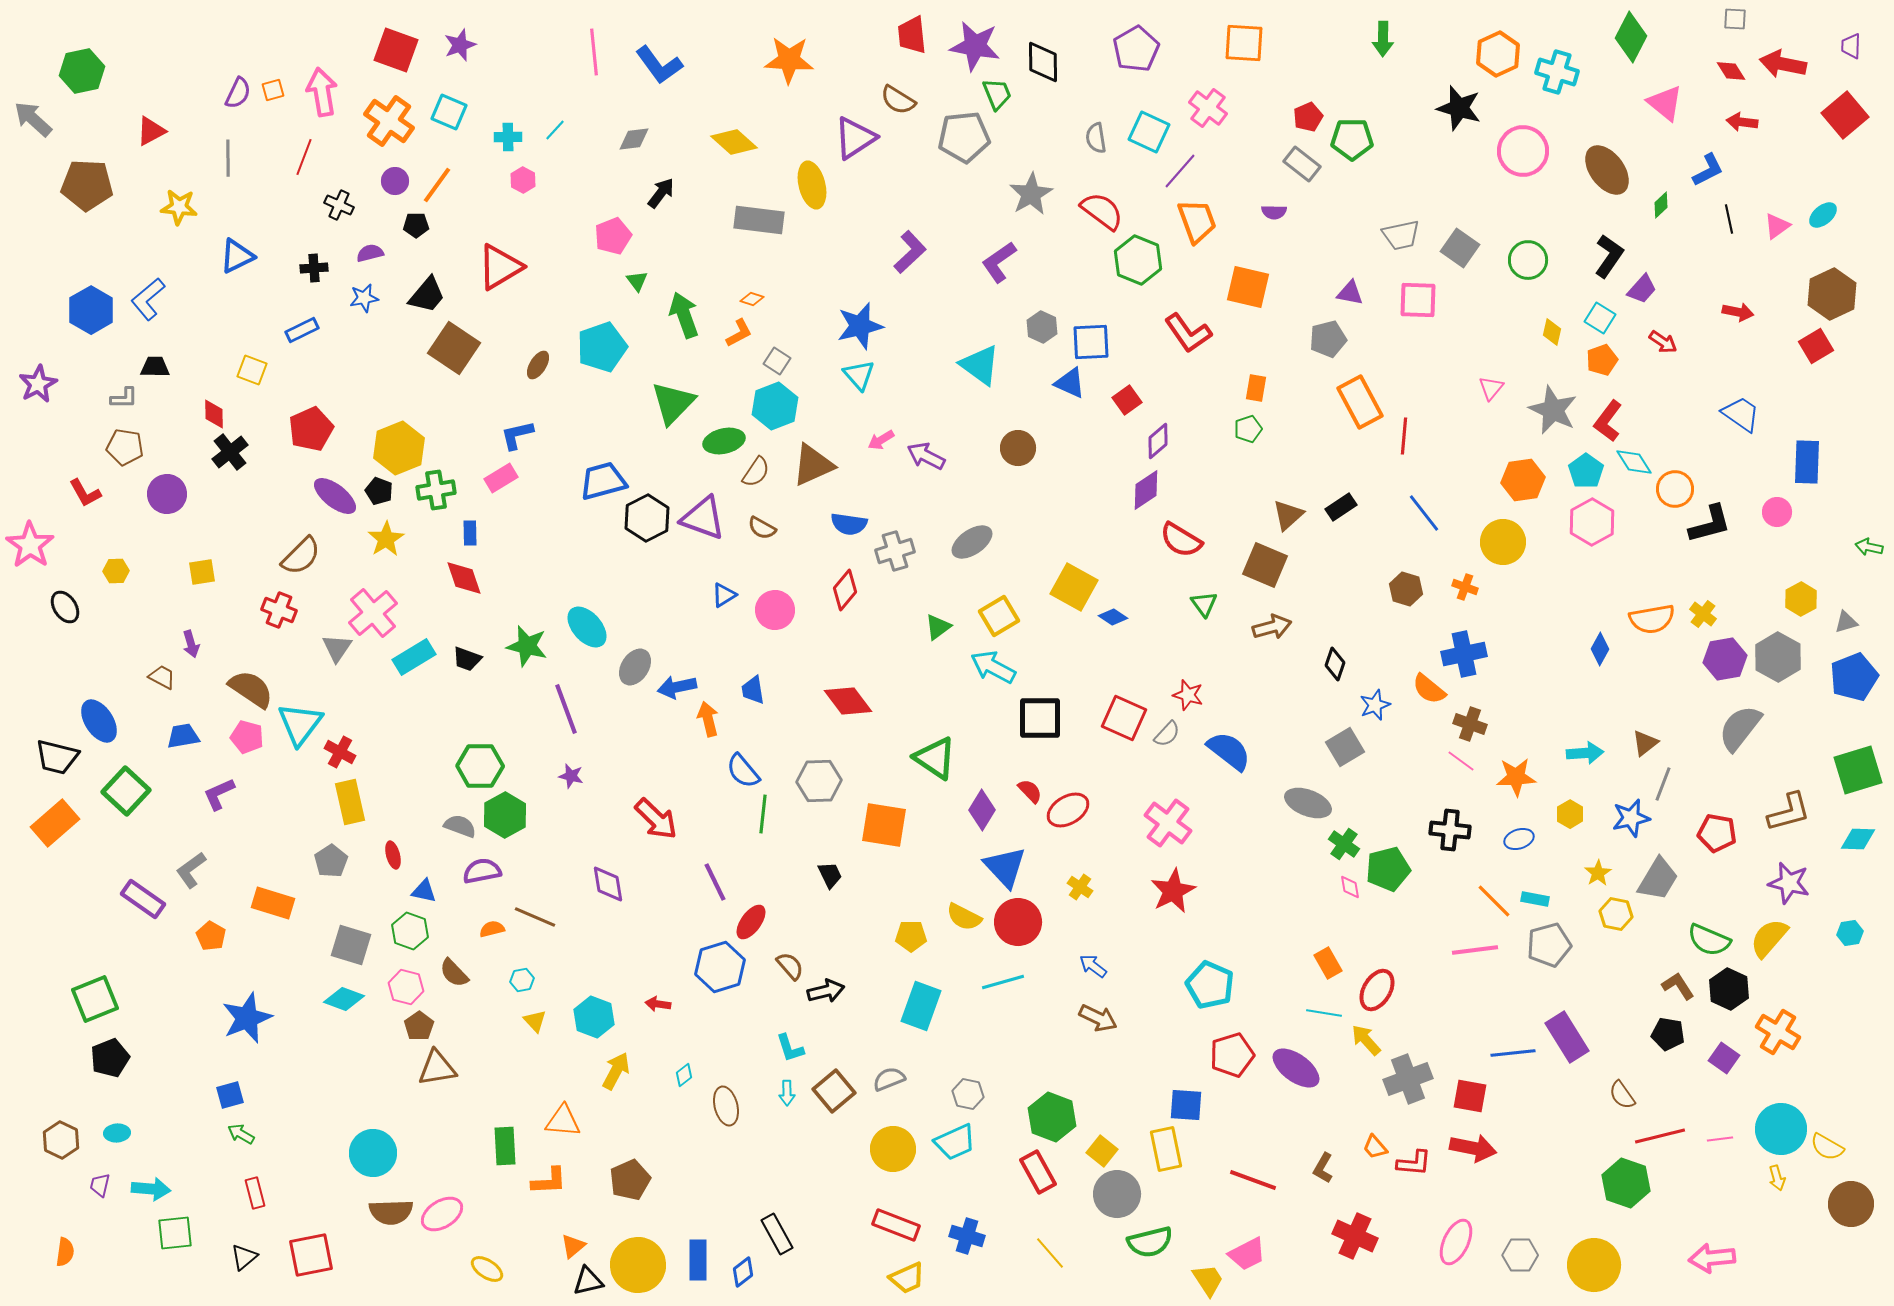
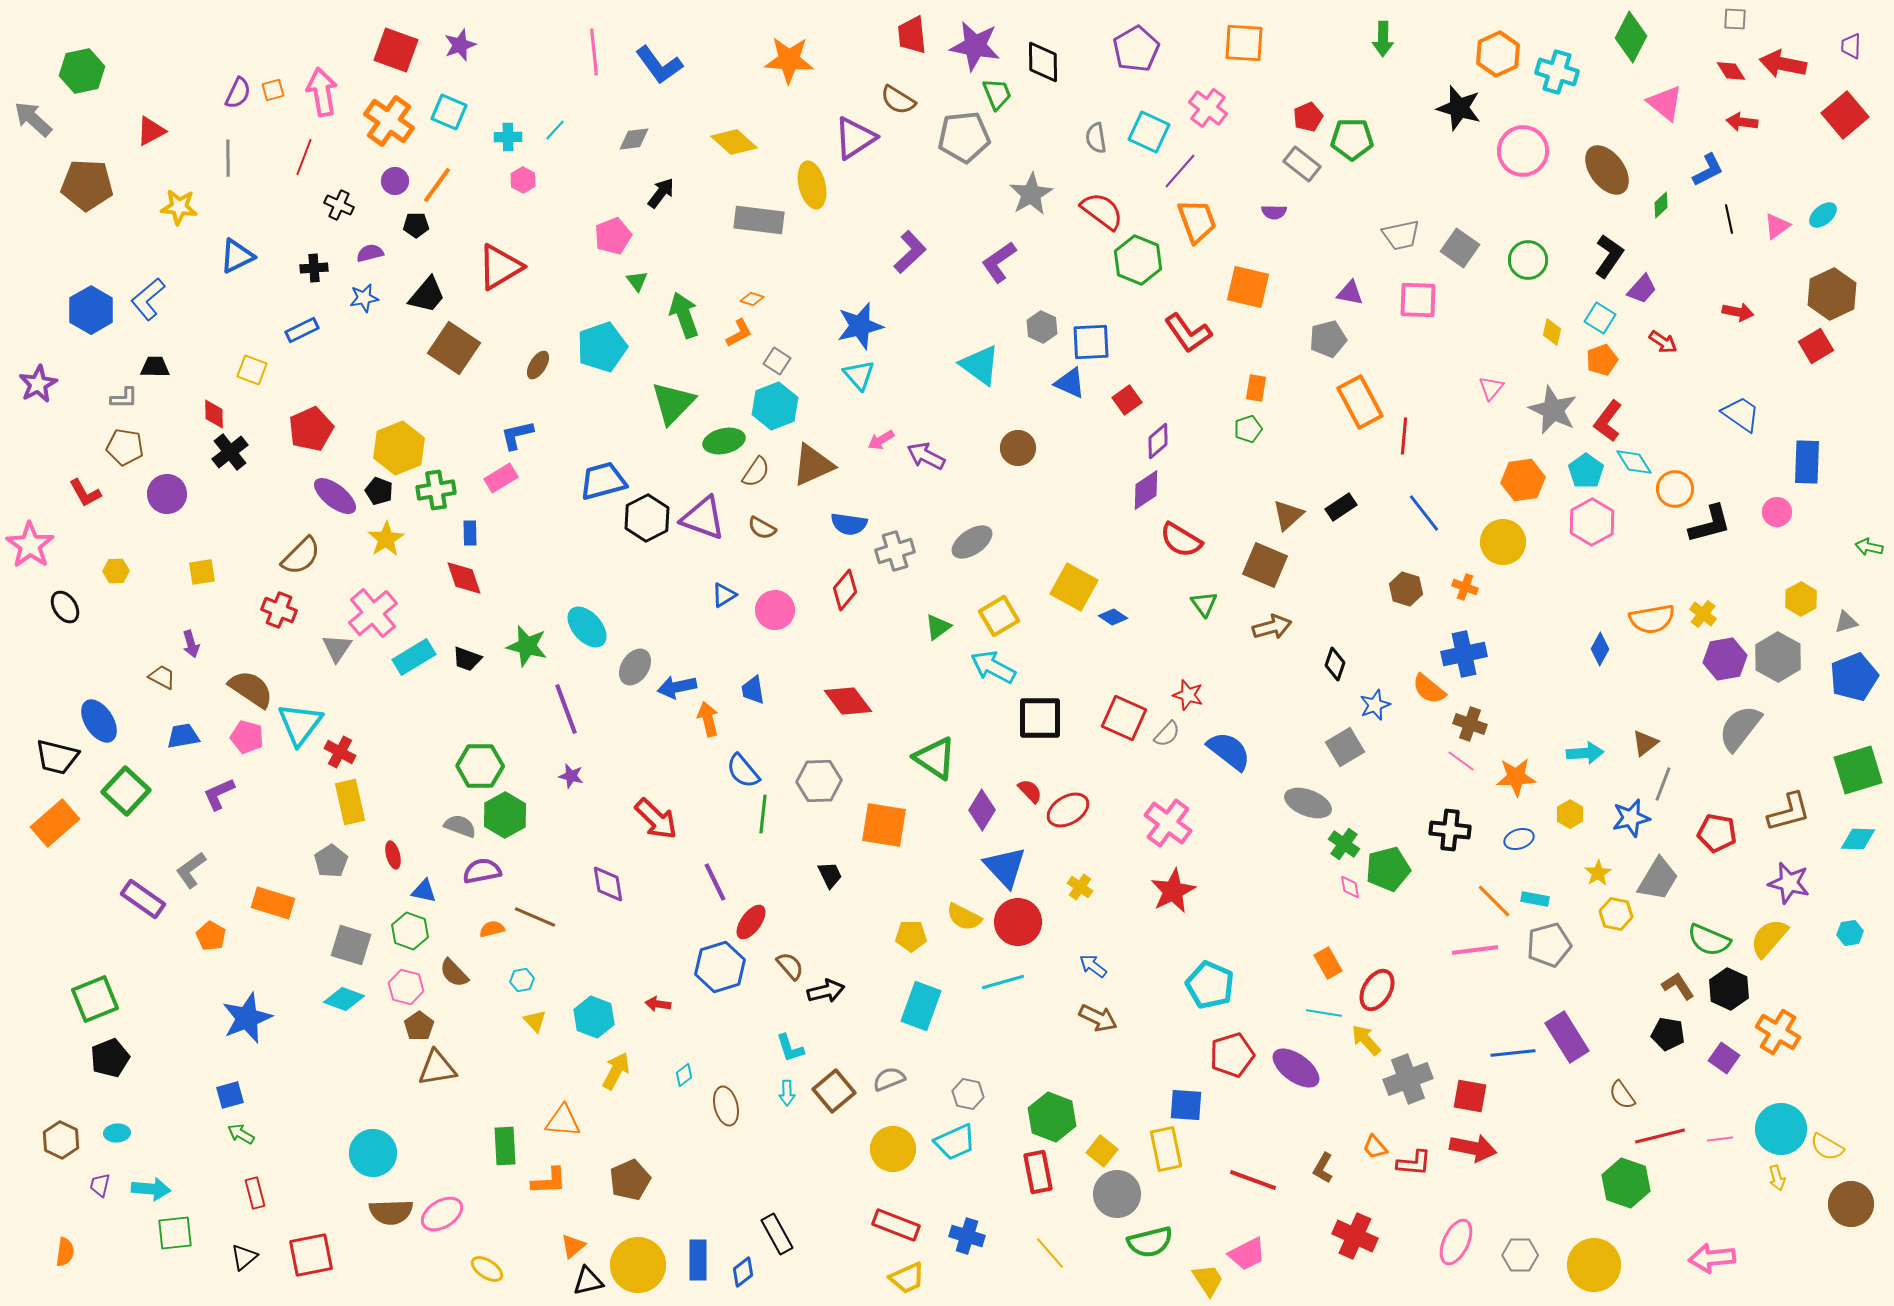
red rectangle at (1038, 1172): rotated 18 degrees clockwise
